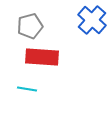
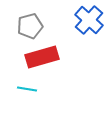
blue cross: moved 3 px left
red rectangle: rotated 20 degrees counterclockwise
